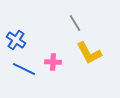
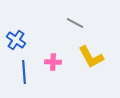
gray line: rotated 30 degrees counterclockwise
yellow L-shape: moved 2 px right, 4 px down
blue line: moved 3 px down; rotated 60 degrees clockwise
